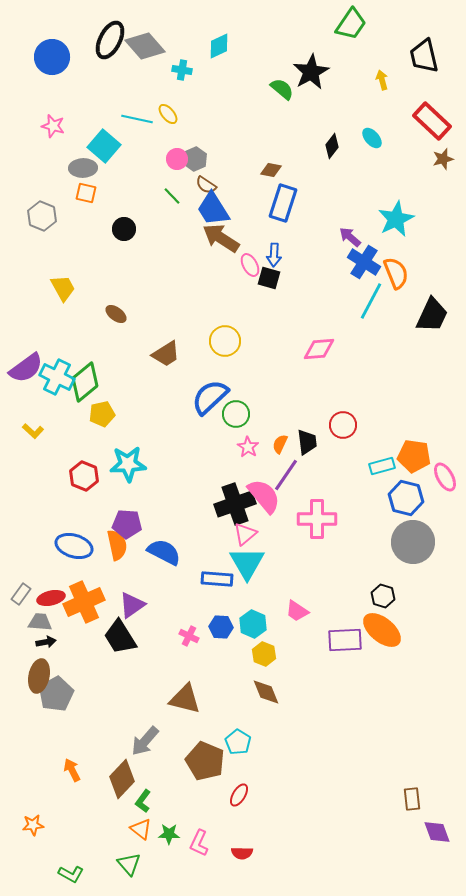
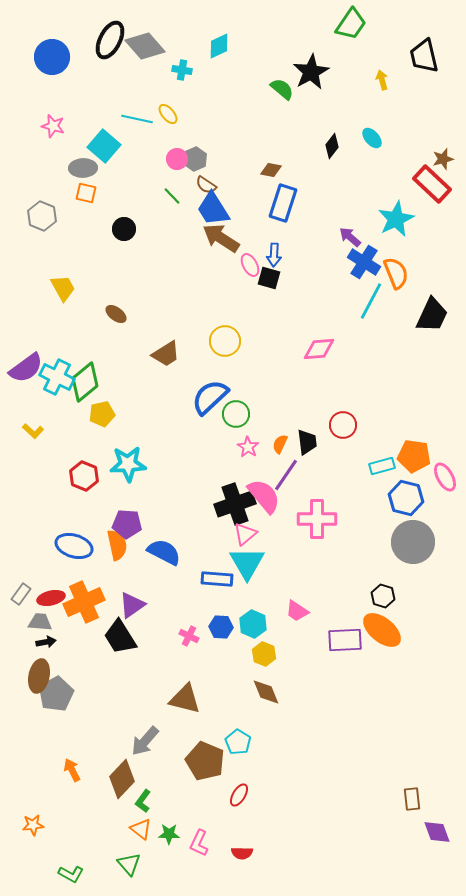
red rectangle at (432, 121): moved 63 px down
